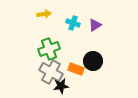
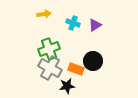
gray cross: moved 1 px left, 4 px up
black star: moved 6 px right
